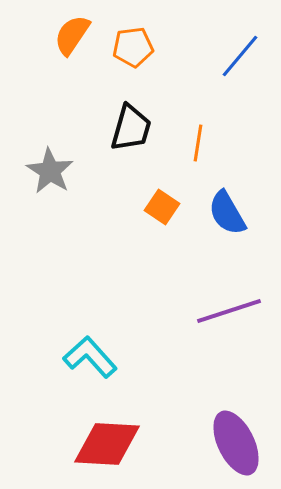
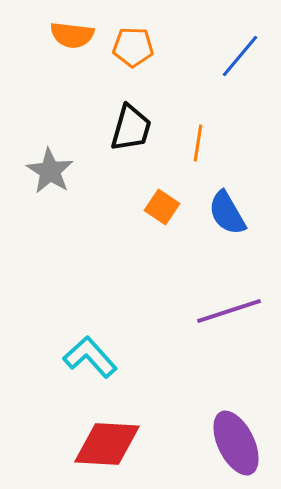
orange semicircle: rotated 117 degrees counterclockwise
orange pentagon: rotated 9 degrees clockwise
